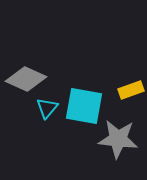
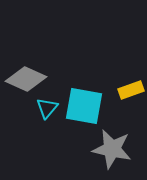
gray star: moved 6 px left, 10 px down; rotated 6 degrees clockwise
